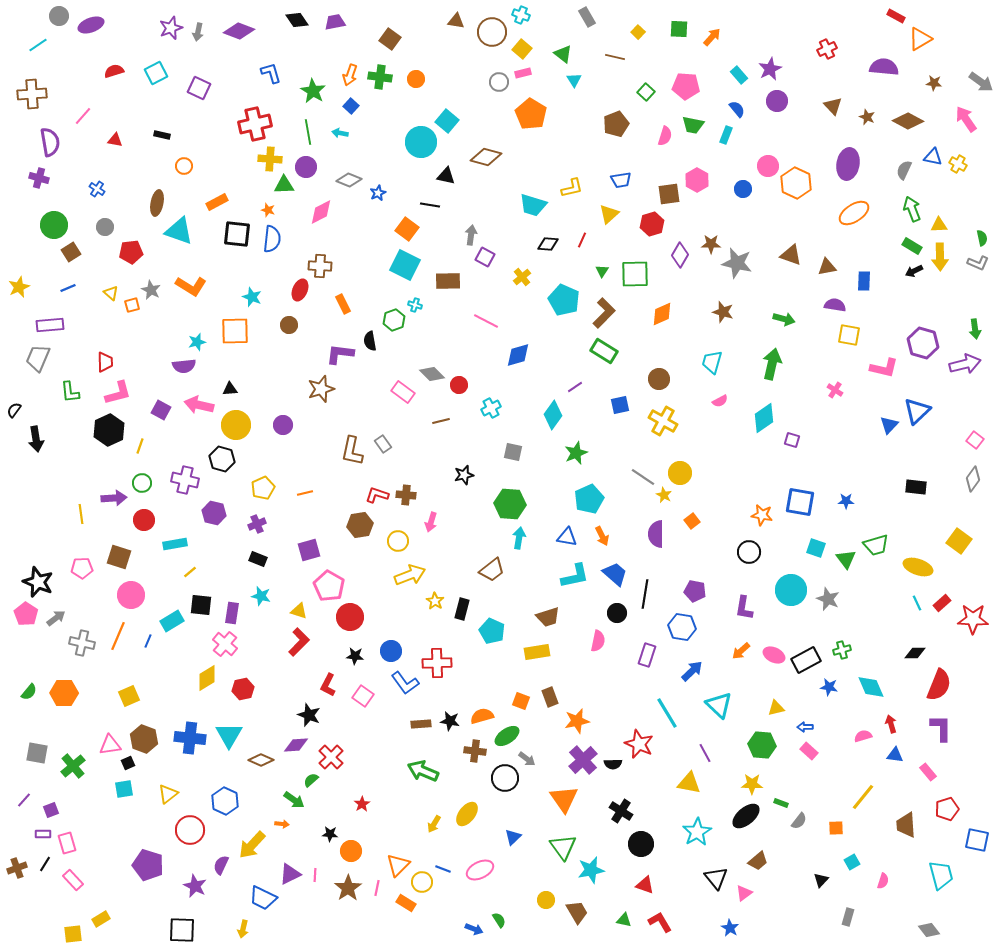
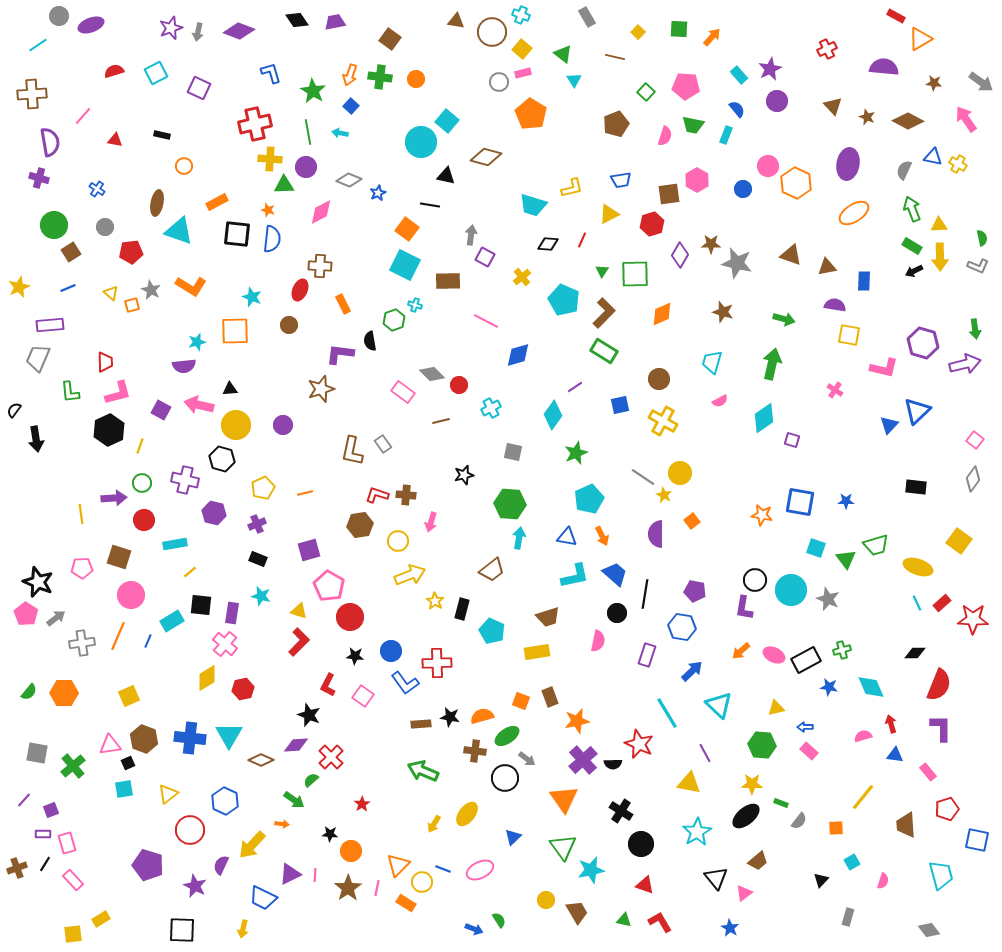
yellow triangle at (609, 214): rotated 15 degrees clockwise
gray L-shape at (978, 263): moved 3 px down
black circle at (749, 552): moved 6 px right, 28 px down
gray cross at (82, 643): rotated 20 degrees counterclockwise
black star at (450, 721): moved 4 px up
